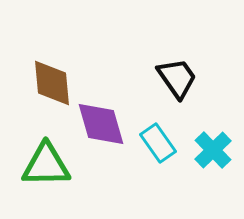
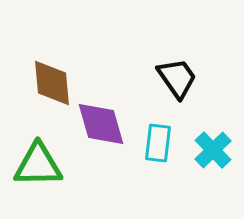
cyan rectangle: rotated 42 degrees clockwise
green triangle: moved 8 px left
